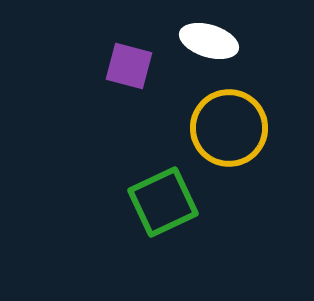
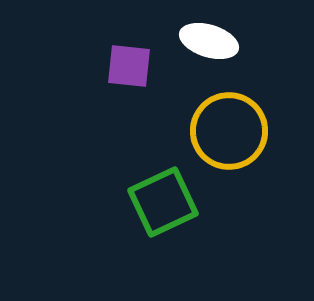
purple square: rotated 9 degrees counterclockwise
yellow circle: moved 3 px down
